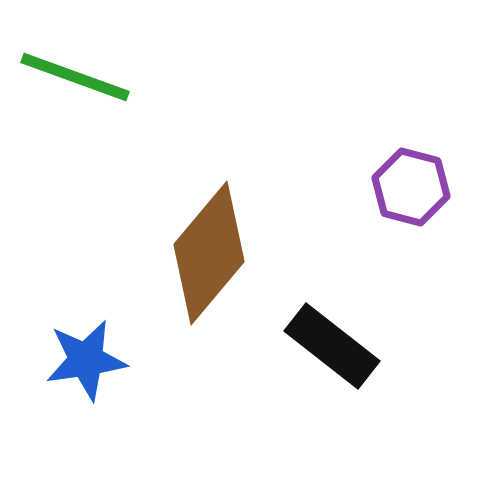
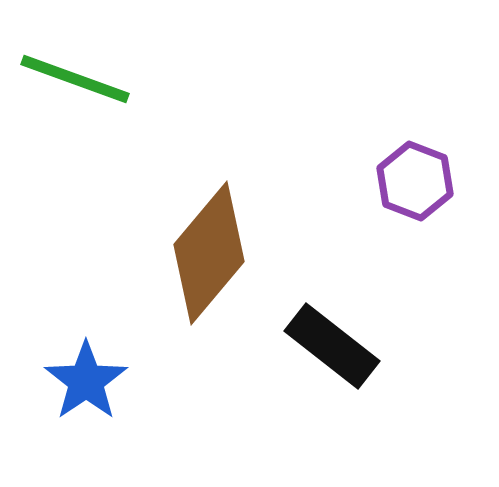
green line: moved 2 px down
purple hexagon: moved 4 px right, 6 px up; rotated 6 degrees clockwise
blue star: moved 21 px down; rotated 26 degrees counterclockwise
